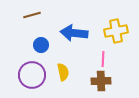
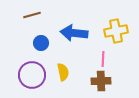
blue circle: moved 2 px up
